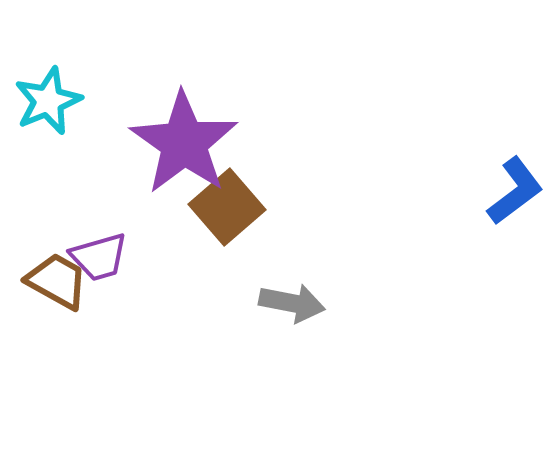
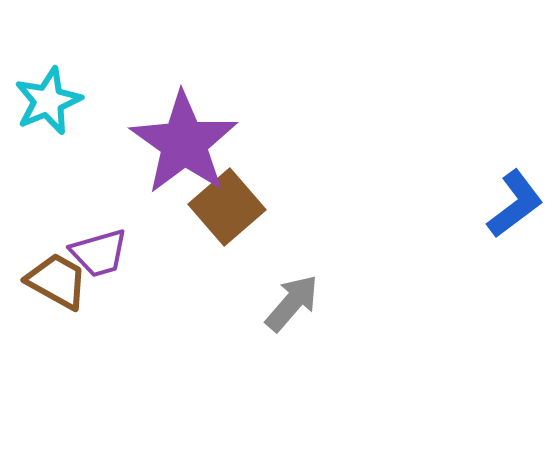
blue L-shape: moved 13 px down
purple trapezoid: moved 4 px up
gray arrow: rotated 60 degrees counterclockwise
